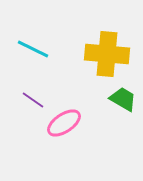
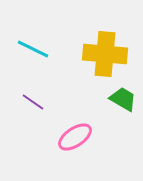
yellow cross: moved 2 px left
purple line: moved 2 px down
pink ellipse: moved 11 px right, 14 px down
